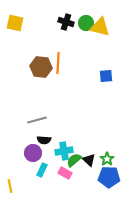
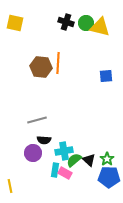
cyan rectangle: moved 13 px right; rotated 16 degrees counterclockwise
